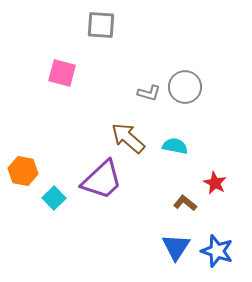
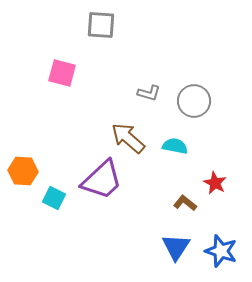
gray circle: moved 9 px right, 14 px down
orange hexagon: rotated 8 degrees counterclockwise
cyan square: rotated 20 degrees counterclockwise
blue star: moved 4 px right
